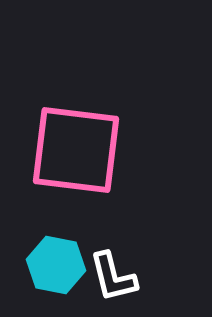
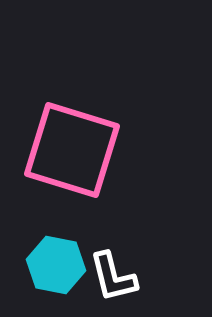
pink square: moved 4 px left; rotated 10 degrees clockwise
